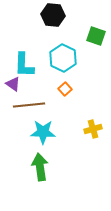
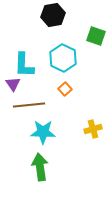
black hexagon: rotated 15 degrees counterclockwise
purple triangle: rotated 21 degrees clockwise
